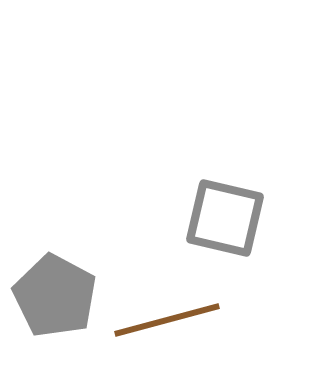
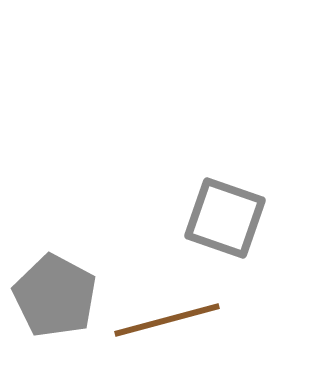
gray square: rotated 6 degrees clockwise
